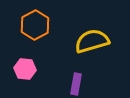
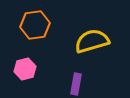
orange hexagon: rotated 20 degrees clockwise
pink hexagon: rotated 20 degrees counterclockwise
